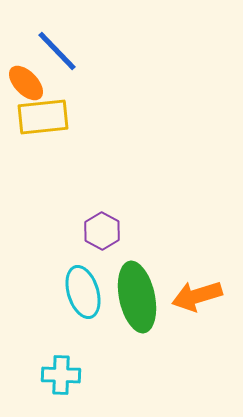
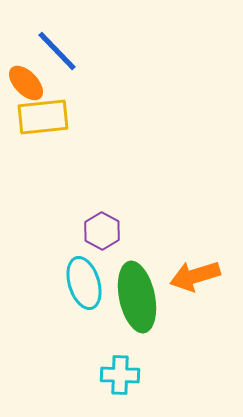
cyan ellipse: moved 1 px right, 9 px up
orange arrow: moved 2 px left, 20 px up
cyan cross: moved 59 px right
